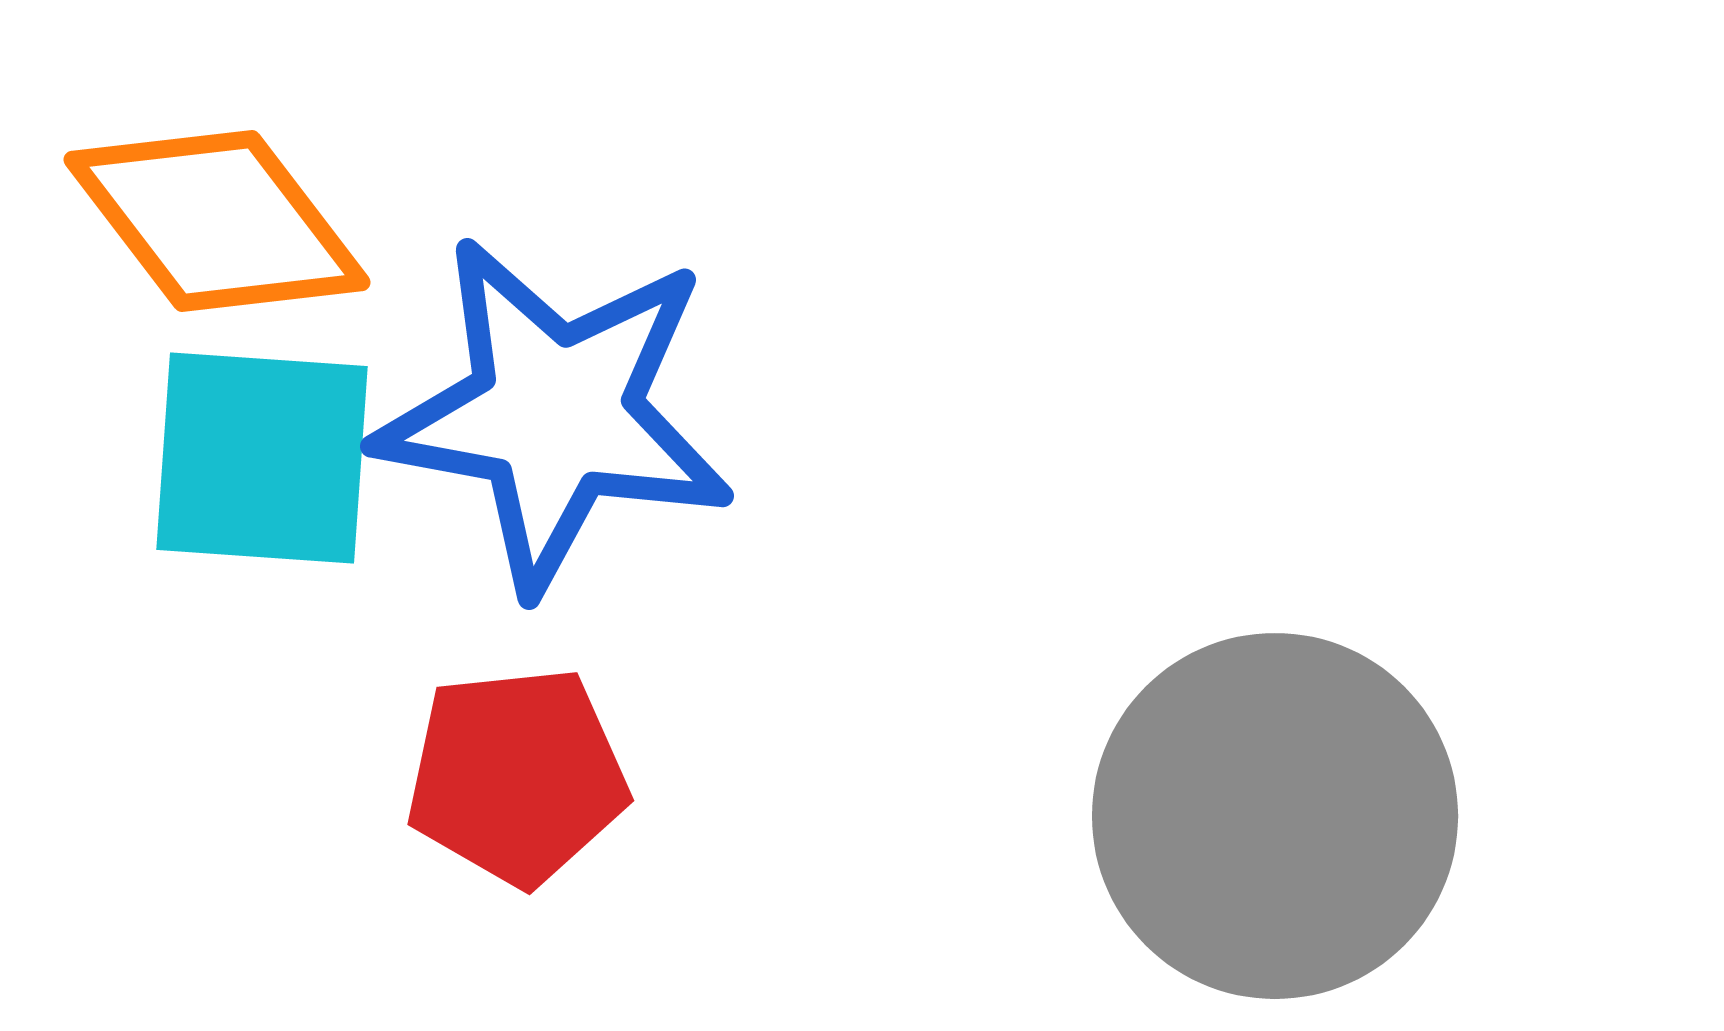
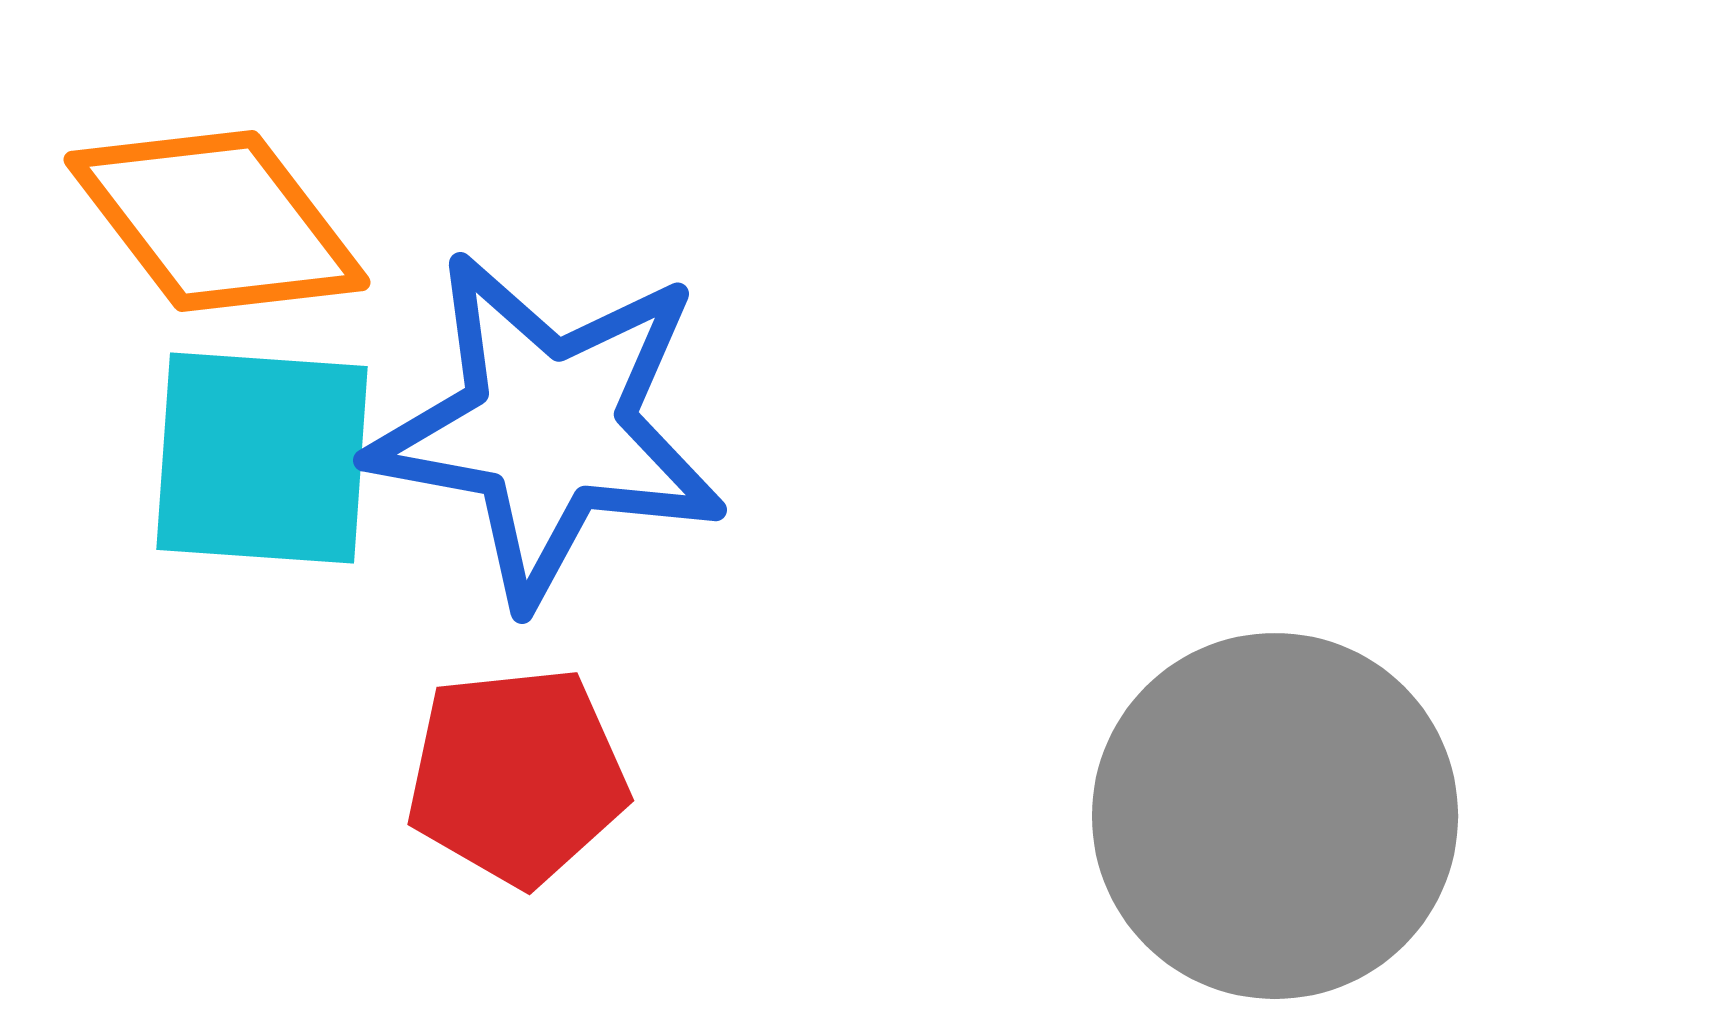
blue star: moved 7 px left, 14 px down
